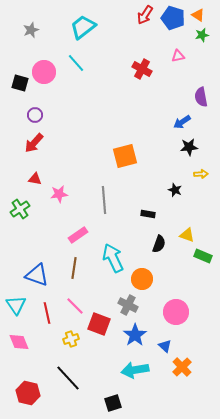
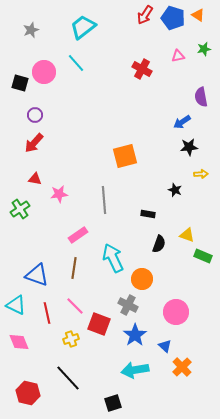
green star at (202, 35): moved 2 px right, 14 px down
cyan triangle at (16, 305): rotated 30 degrees counterclockwise
